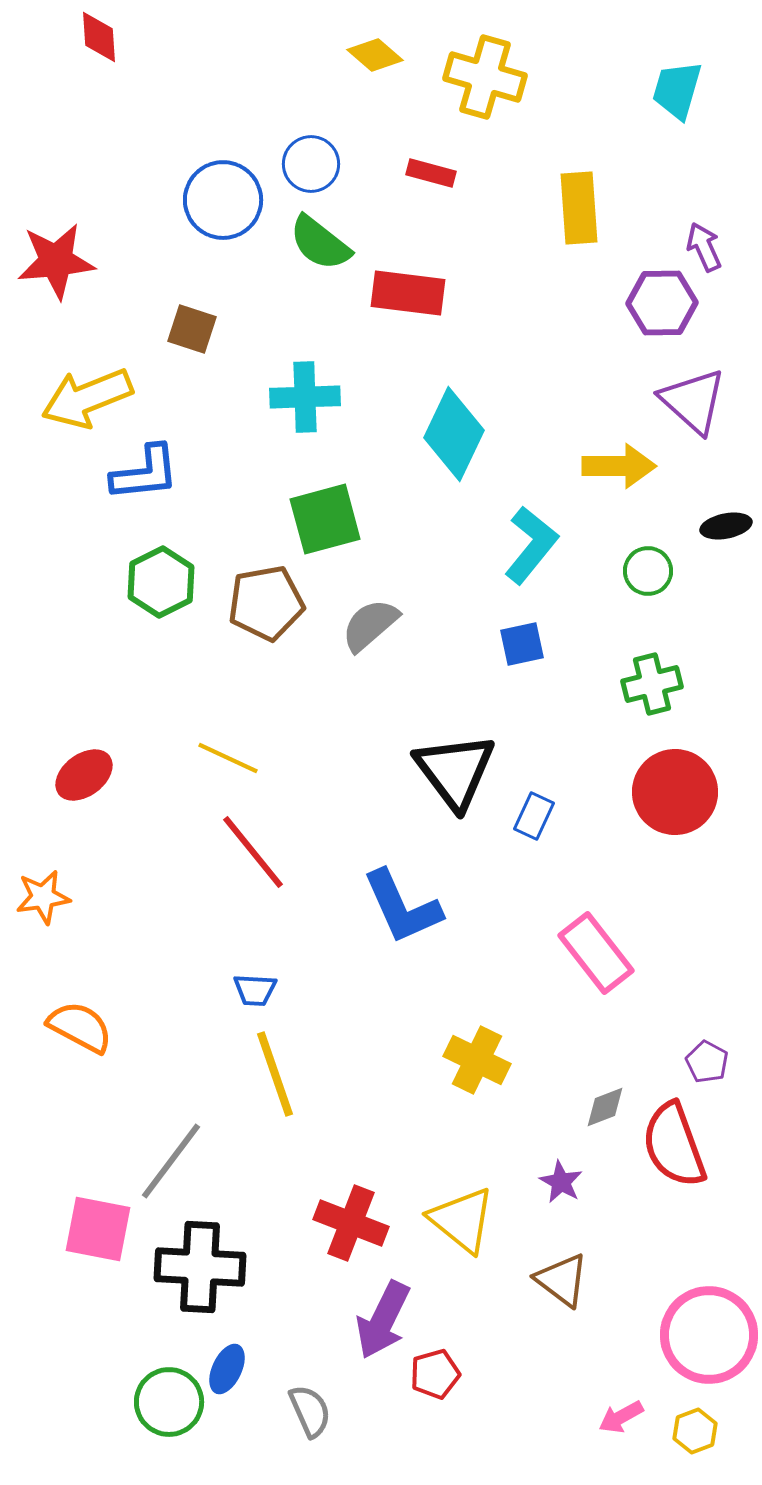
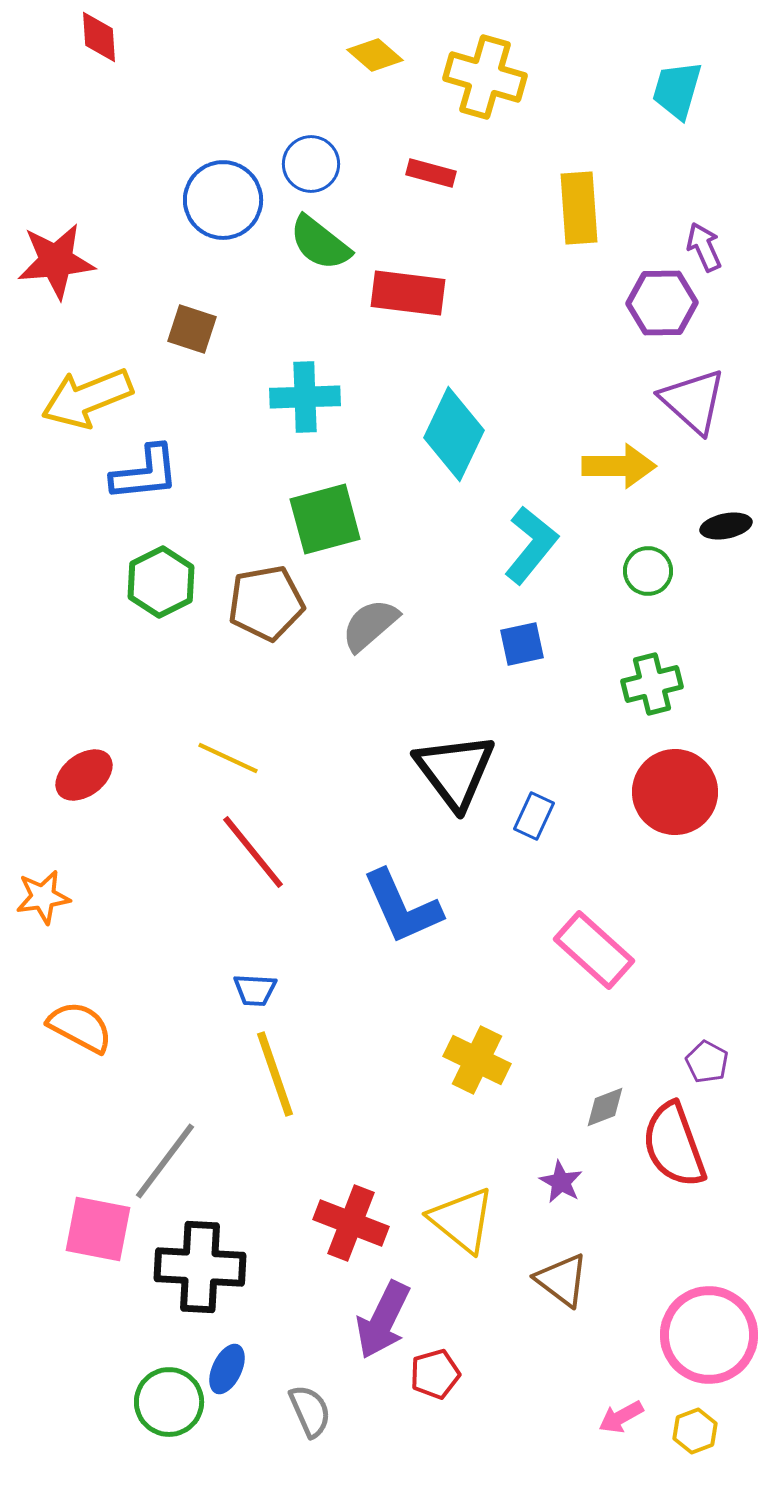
pink rectangle at (596, 953): moved 2 px left, 3 px up; rotated 10 degrees counterclockwise
gray line at (171, 1161): moved 6 px left
